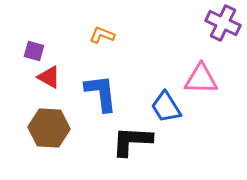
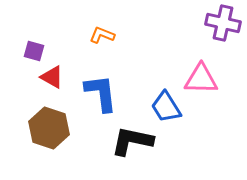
purple cross: rotated 12 degrees counterclockwise
red triangle: moved 3 px right
brown hexagon: rotated 15 degrees clockwise
black L-shape: rotated 9 degrees clockwise
